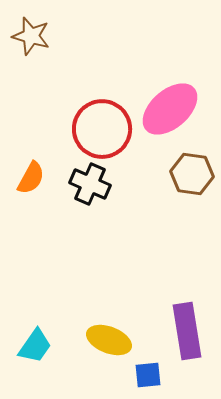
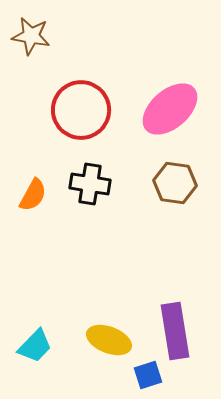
brown star: rotated 6 degrees counterclockwise
red circle: moved 21 px left, 19 px up
brown hexagon: moved 17 px left, 9 px down
orange semicircle: moved 2 px right, 17 px down
black cross: rotated 15 degrees counterclockwise
purple rectangle: moved 12 px left
cyan trapezoid: rotated 9 degrees clockwise
blue square: rotated 12 degrees counterclockwise
